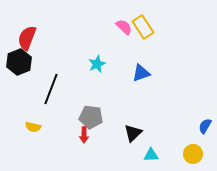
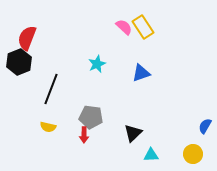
yellow semicircle: moved 15 px right
